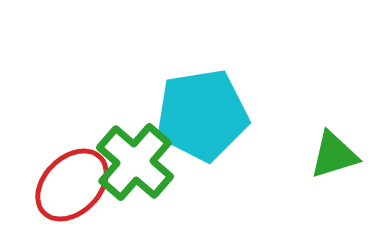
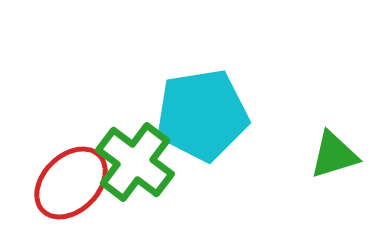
green cross: rotated 4 degrees counterclockwise
red ellipse: moved 1 px left, 2 px up
